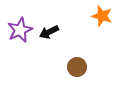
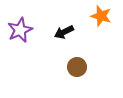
orange star: moved 1 px left
black arrow: moved 15 px right
